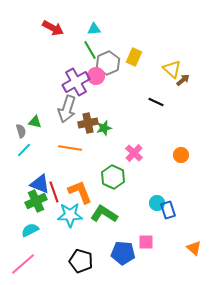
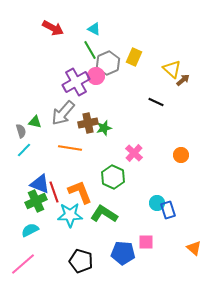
cyan triangle: rotated 32 degrees clockwise
gray arrow: moved 4 px left, 4 px down; rotated 24 degrees clockwise
